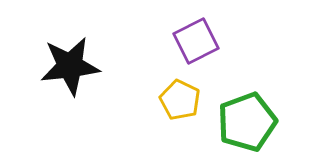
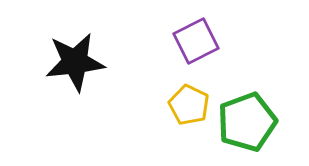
black star: moved 5 px right, 4 px up
yellow pentagon: moved 9 px right, 5 px down
